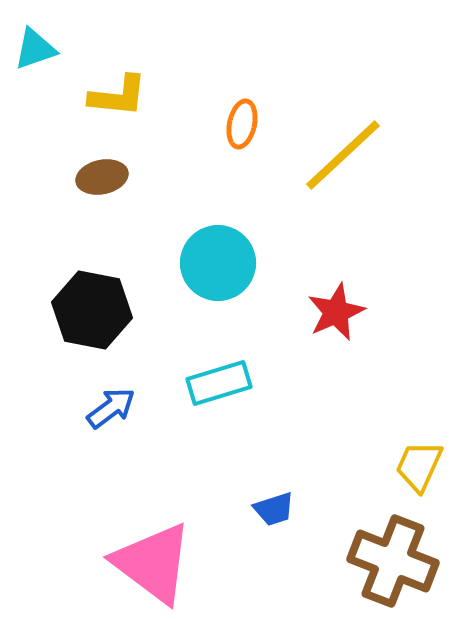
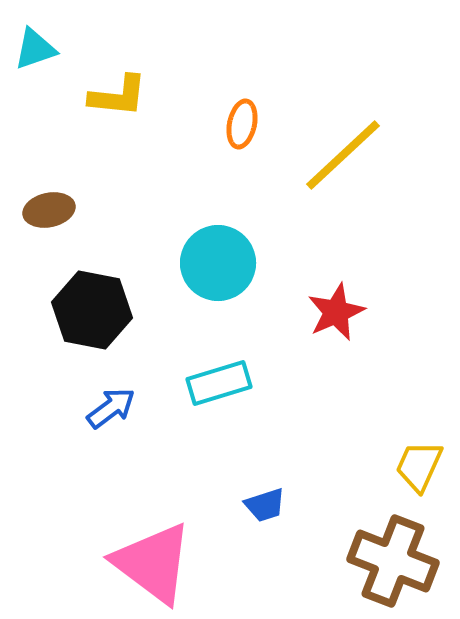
brown ellipse: moved 53 px left, 33 px down
blue trapezoid: moved 9 px left, 4 px up
